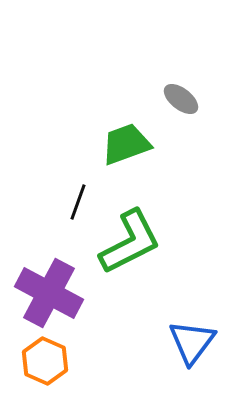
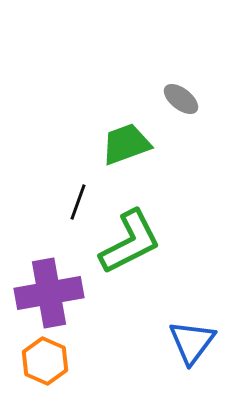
purple cross: rotated 38 degrees counterclockwise
